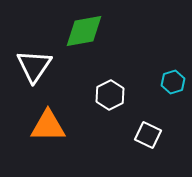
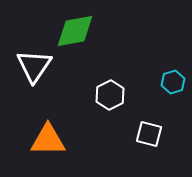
green diamond: moved 9 px left
orange triangle: moved 14 px down
white square: moved 1 px right, 1 px up; rotated 12 degrees counterclockwise
